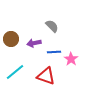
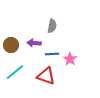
gray semicircle: rotated 56 degrees clockwise
brown circle: moved 6 px down
purple arrow: rotated 16 degrees clockwise
blue line: moved 2 px left, 2 px down
pink star: moved 1 px left
